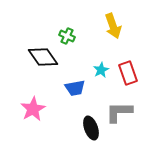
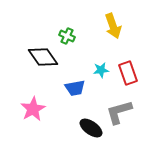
cyan star: rotated 21 degrees clockwise
gray L-shape: rotated 16 degrees counterclockwise
black ellipse: rotated 35 degrees counterclockwise
